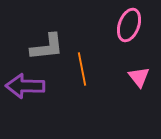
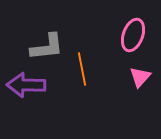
pink ellipse: moved 4 px right, 10 px down
pink triangle: moved 1 px right; rotated 20 degrees clockwise
purple arrow: moved 1 px right, 1 px up
